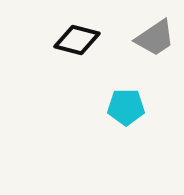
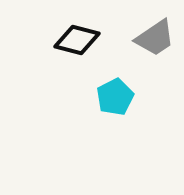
cyan pentagon: moved 11 px left, 10 px up; rotated 27 degrees counterclockwise
